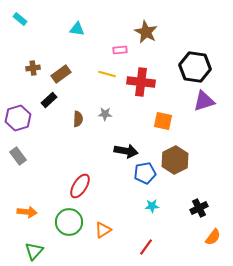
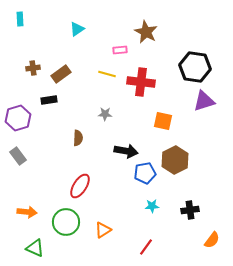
cyan rectangle: rotated 48 degrees clockwise
cyan triangle: rotated 42 degrees counterclockwise
black rectangle: rotated 35 degrees clockwise
brown semicircle: moved 19 px down
black cross: moved 9 px left, 2 px down; rotated 18 degrees clockwise
green circle: moved 3 px left
orange semicircle: moved 1 px left, 3 px down
green triangle: moved 1 px right, 3 px up; rotated 48 degrees counterclockwise
